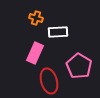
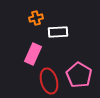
orange cross: rotated 32 degrees counterclockwise
pink rectangle: moved 2 px left, 1 px down
pink pentagon: moved 9 px down
